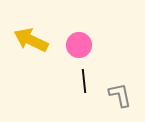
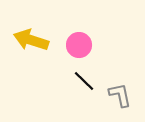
yellow arrow: rotated 8 degrees counterclockwise
black line: rotated 40 degrees counterclockwise
